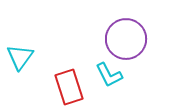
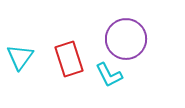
red rectangle: moved 28 px up
